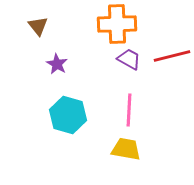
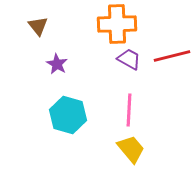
yellow trapezoid: moved 5 px right; rotated 40 degrees clockwise
